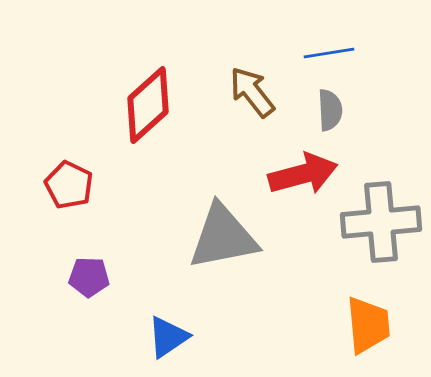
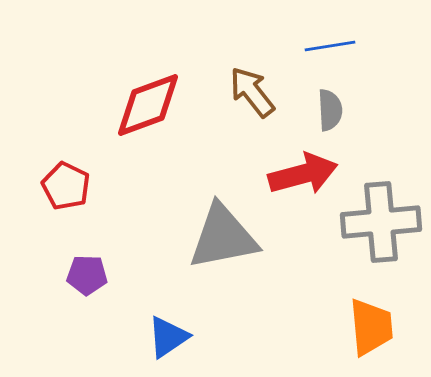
blue line: moved 1 px right, 7 px up
red diamond: rotated 22 degrees clockwise
red pentagon: moved 3 px left, 1 px down
purple pentagon: moved 2 px left, 2 px up
orange trapezoid: moved 3 px right, 2 px down
